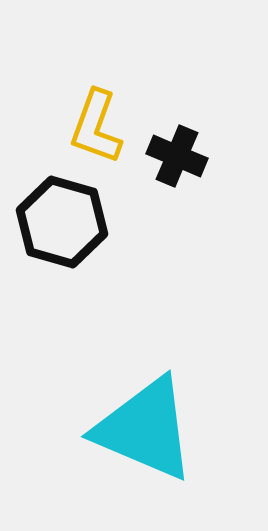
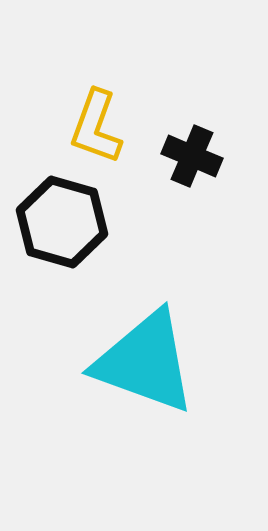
black cross: moved 15 px right
cyan triangle: moved 67 px up; rotated 3 degrees counterclockwise
